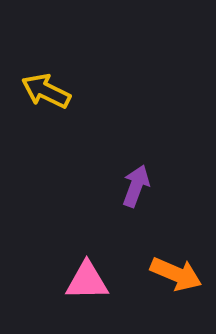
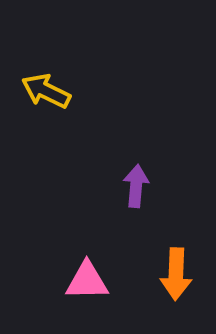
purple arrow: rotated 15 degrees counterclockwise
orange arrow: rotated 69 degrees clockwise
